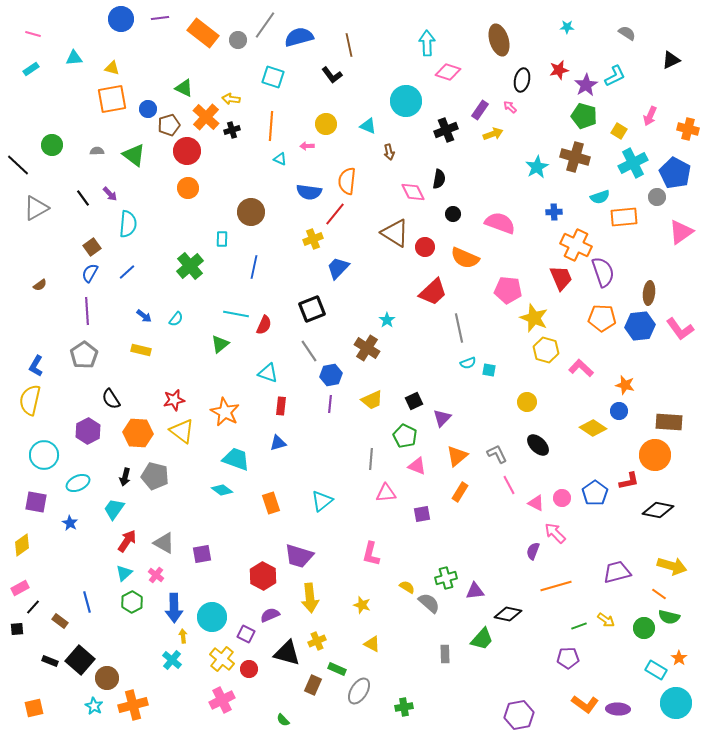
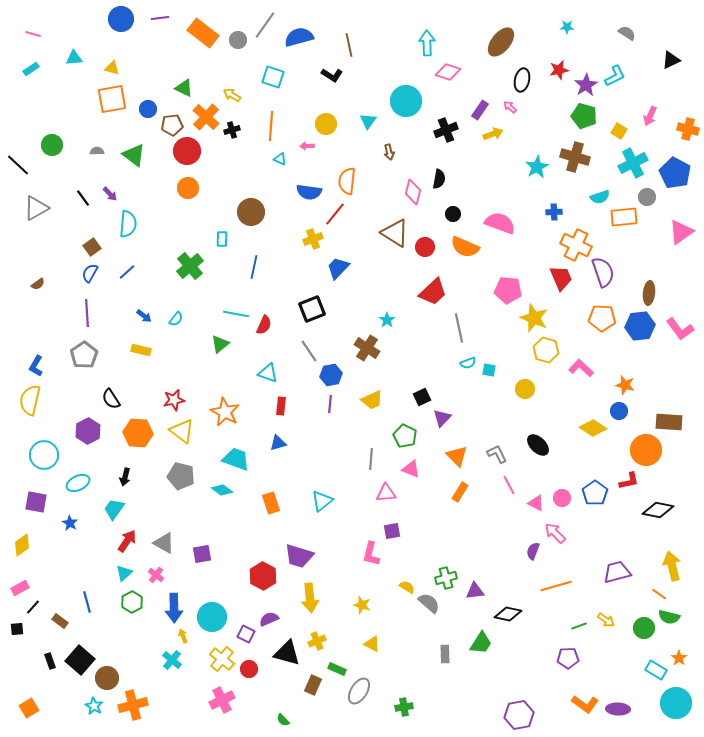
brown ellipse at (499, 40): moved 2 px right, 2 px down; rotated 56 degrees clockwise
black L-shape at (332, 75): rotated 20 degrees counterclockwise
yellow arrow at (231, 99): moved 1 px right, 4 px up; rotated 24 degrees clockwise
brown pentagon at (169, 125): moved 3 px right; rotated 10 degrees clockwise
cyan triangle at (368, 126): moved 5 px up; rotated 42 degrees clockwise
pink diamond at (413, 192): rotated 40 degrees clockwise
gray circle at (657, 197): moved 10 px left
orange semicircle at (465, 258): moved 11 px up
brown semicircle at (40, 285): moved 2 px left, 1 px up
purple line at (87, 311): moved 2 px down
black square at (414, 401): moved 8 px right, 4 px up
yellow circle at (527, 402): moved 2 px left, 13 px up
orange circle at (655, 455): moved 9 px left, 5 px up
orange triangle at (457, 456): rotated 35 degrees counterclockwise
pink triangle at (417, 466): moved 6 px left, 3 px down
gray pentagon at (155, 476): moved 26 px right
purple square at (422, 514): moved 30 px left, 17 px down
yellow arrow at (672, 566): rotated 120 degrees counterclockwise
purple semicircle at (270, 615): moved 1 px left, 4 px down
yellow arrow at (183, 636): rotated 16 degrees counterclockwise
green trapezoid at (482, 639): moved 1 px left, 4 px down; rotated 10 degrees counterclockwise
black rectangle at (50, 661): rotated 49 degrees clockwise
orange square at (34, 708): moved 5 px left; rotated 18 degrees counterclockwise
